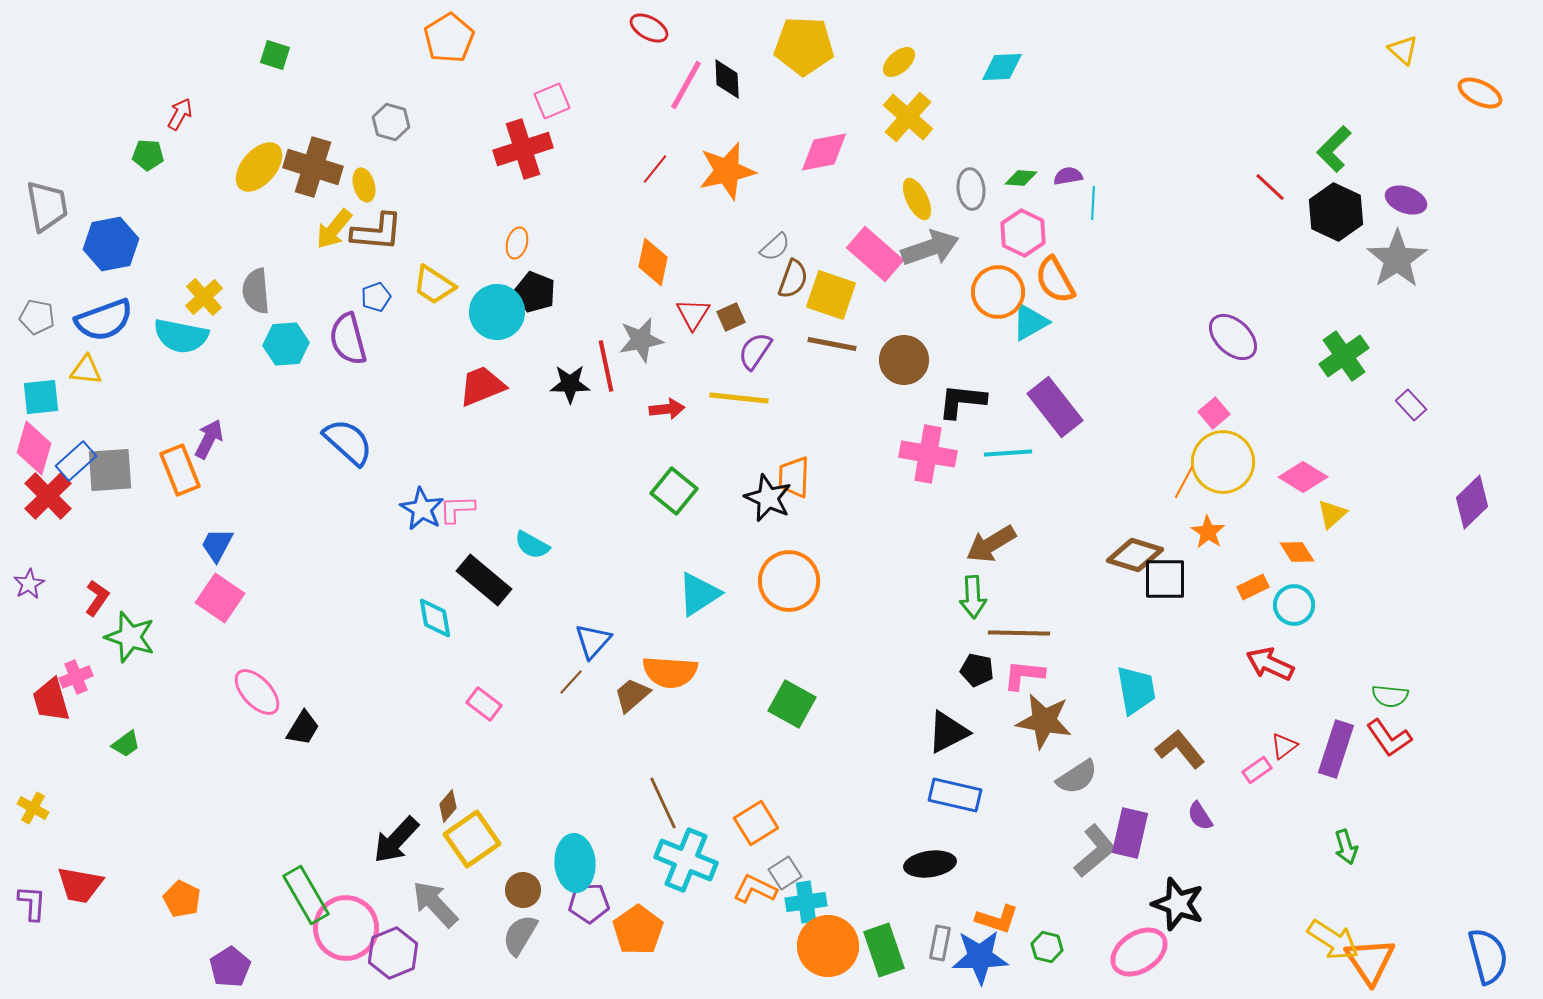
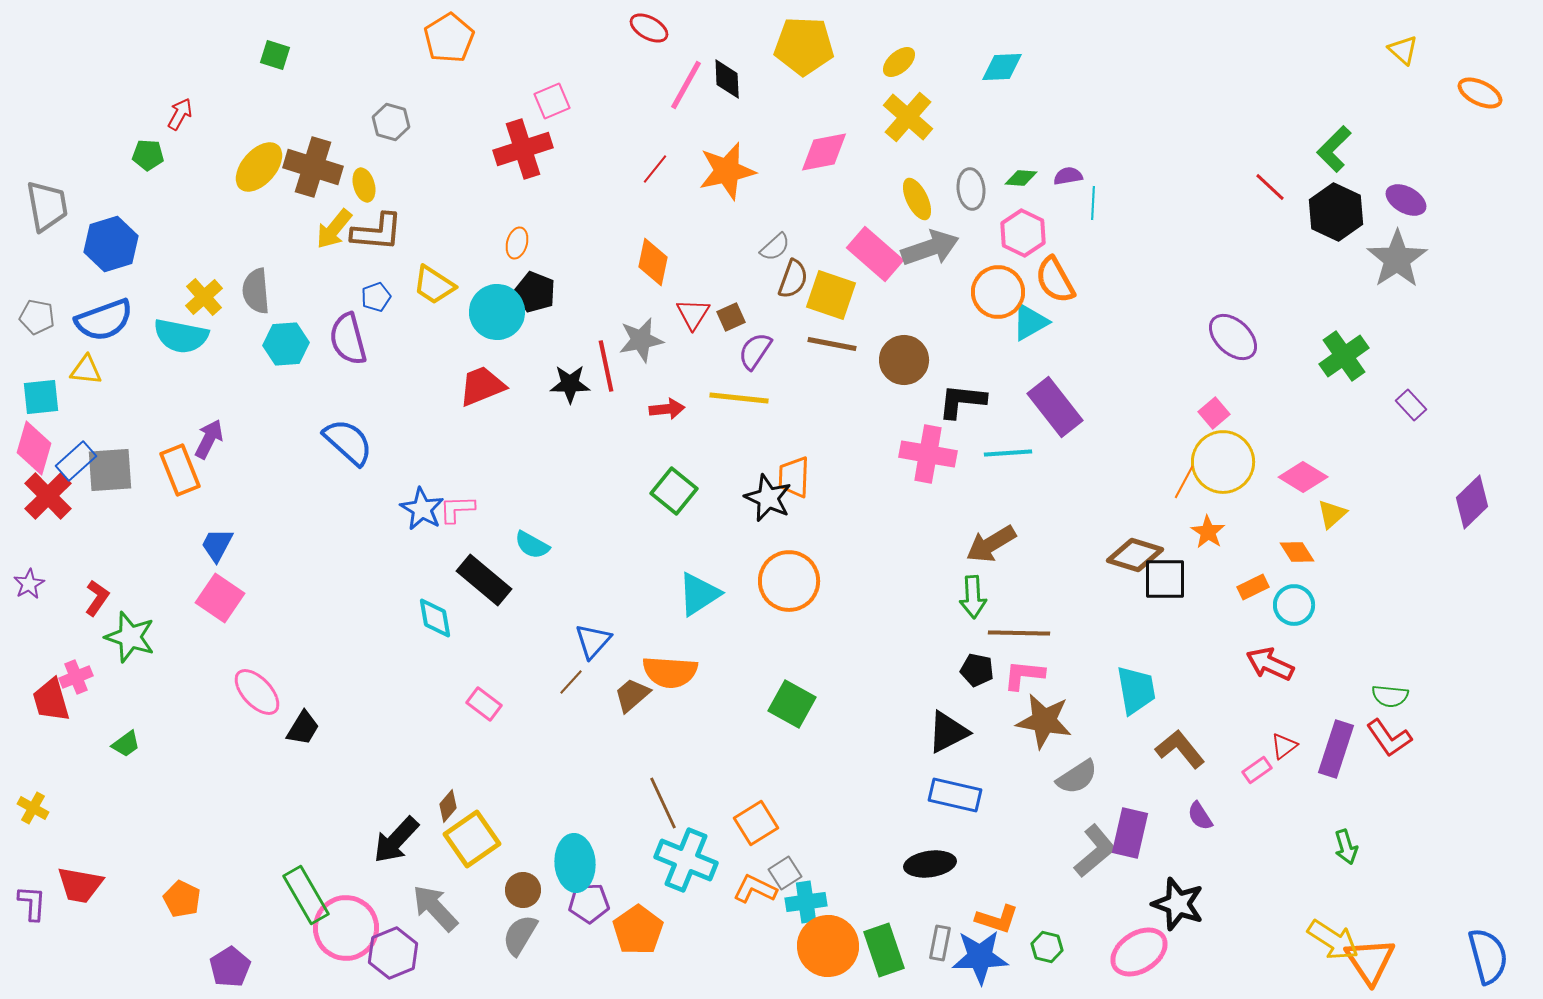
purple ellipse at (1406, 200): rotated 9 degrees clockwise
blue hexagon at (111, 244): rotated 6 degrees counterclockwise
gray arrow at (435, 904): moved 4 px down
